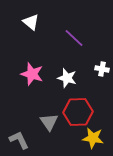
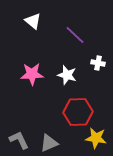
white triangle: moved 2 px right, 1 px up
purple line: moved 1 px right, 3 px up
white cross: moved 4 px left, 6 px up
pink star: rotated 20 degrees counterclockwise
white star: moved 3 px up
gray triangle: moved 21 px down; rotated 42 degrees clockwise
yellow star: moved 3 px right
